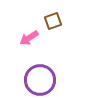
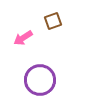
pink arrow: moved 6 px left
